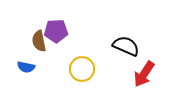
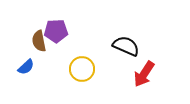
blue semicircle: rotated 54 degrees counterclockwise
